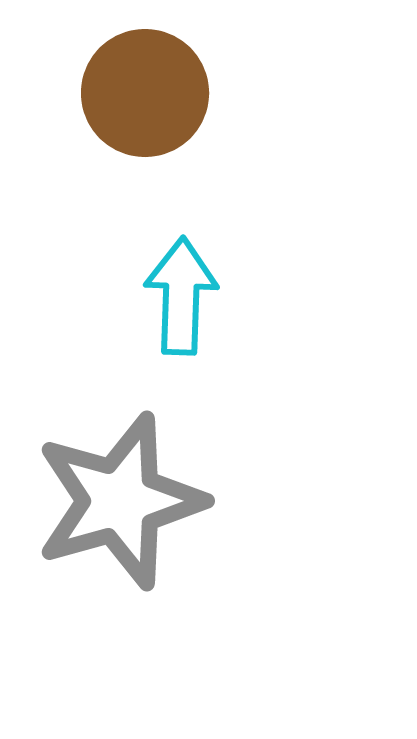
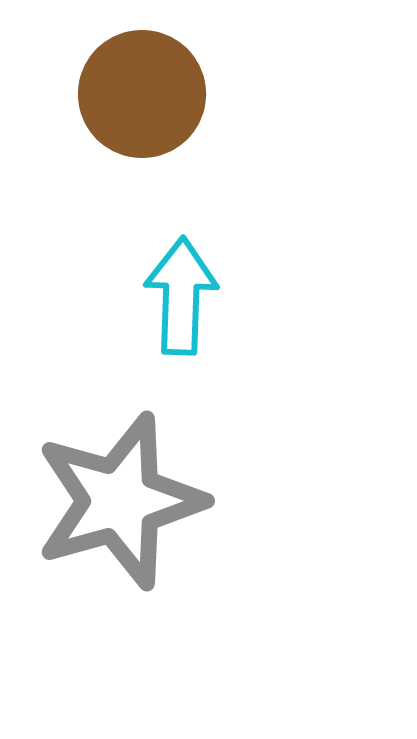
brown circle: moved 3 px left, 1 px down
